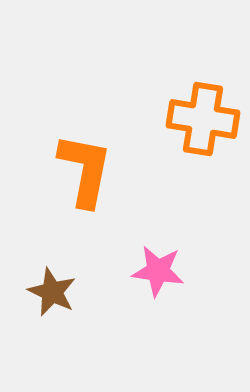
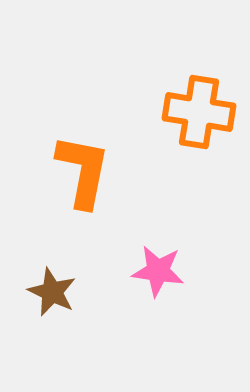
orange cross: moved 4 px left, 7 px up
orange L-shape: moved 2 px left, 1 px down
